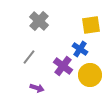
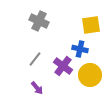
gray cross: rotated 18 degrees counterclockwise
blue cross: rotated 21 degrees counterclockwise
gray line: moved 6 px right, 2 px down
purple arrow: rotated 32 degrees clockwise
